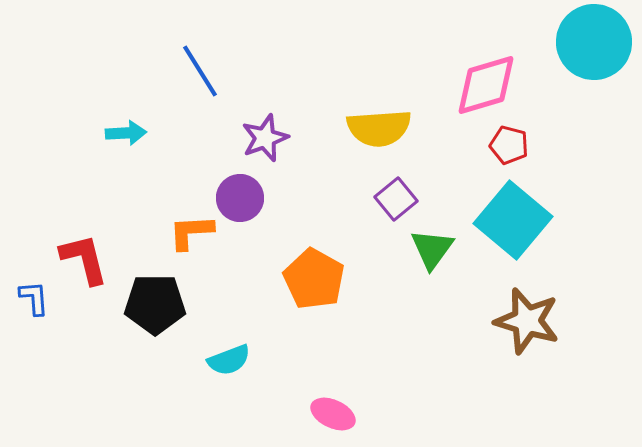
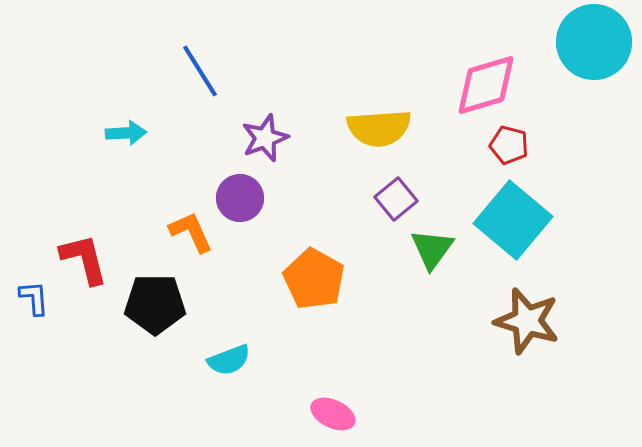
orange L-shape: rotated 69 degrees clockwise
